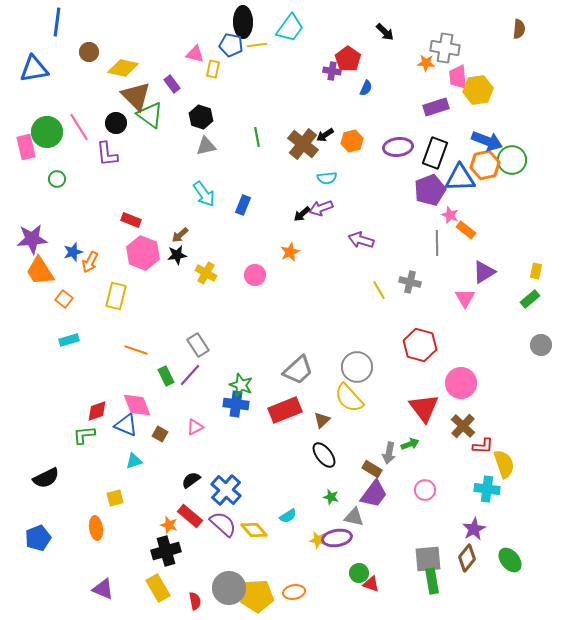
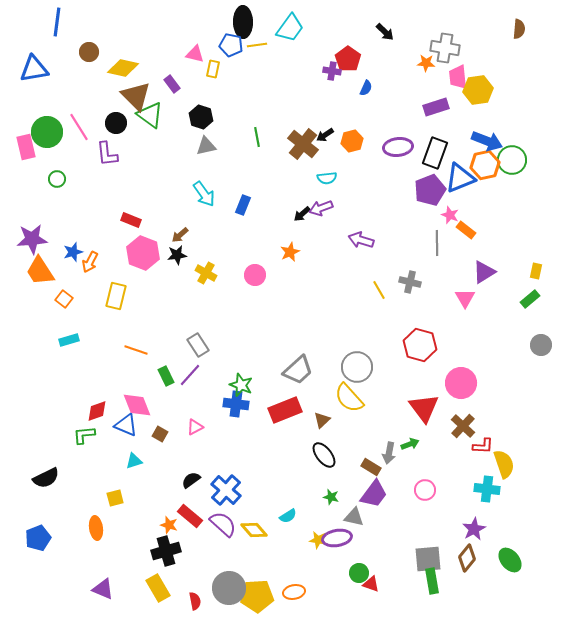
blue triangle at (460, 178): rotated 20 degrees counterclockwise
brown rectangle at (372, 469): moved 1 px left, 2 px up
